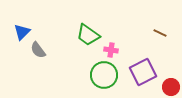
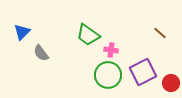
brown line: rotated 16 degrees clockwise
gray semicircle: moved 3 px right, 3 px down
green circle: moved 4 px right
red circle: moved 4 px up
